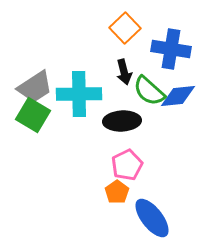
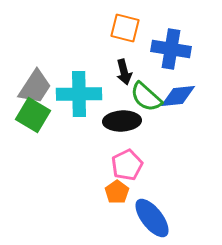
orange square: rotated 32 degrees counterclockwise
gray trapezoid: rotated 24 degrees counterclockwise
green semicircle: moved 3 px left, 6 px down
